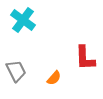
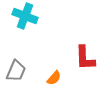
cyan cross: moved 2 px right, 4 px up; rotated 15 degrees counterclockwise
gray trapezoid: rotated 50 degrees clockwise
